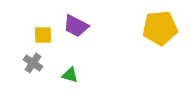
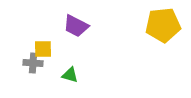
yellow pentagon: moved 3 px right, 3 px up
yellow square: moved 14 px down
gray cross: rotated 30 degrees counterclockwise
